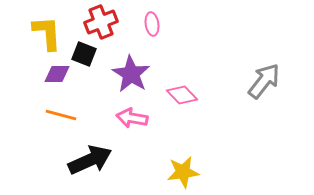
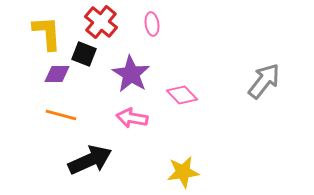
red cross: rotated 28 degrees counterclockwise
